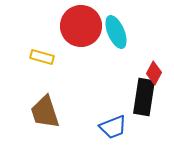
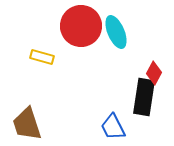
brown trapezoid: moved 18 px left, 12 px down
blue trapezoid: rotated 84 degrees clockwise
